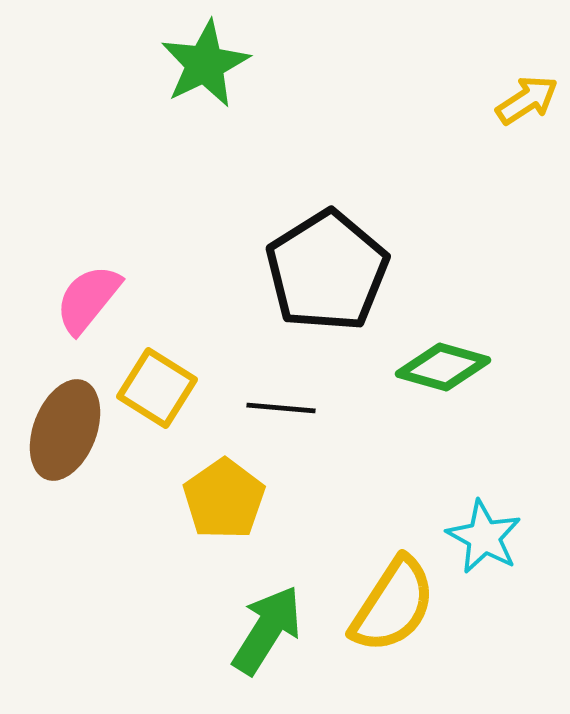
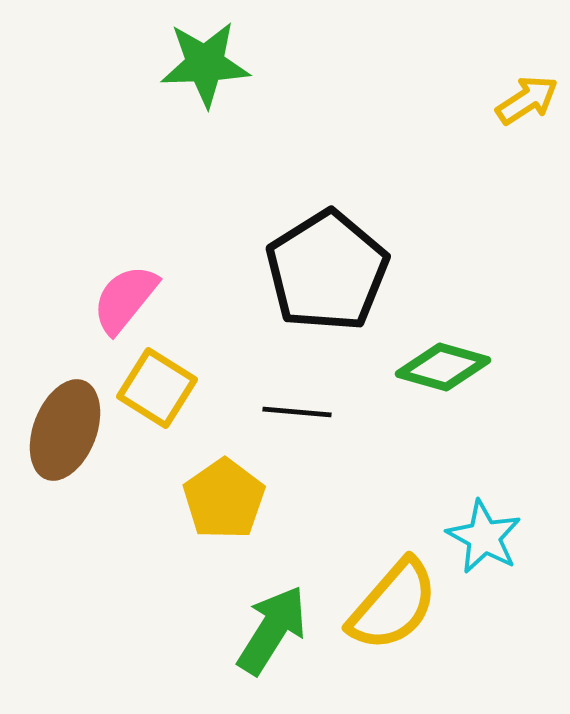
green star: rotated 24 degrees clockwise
pink semicircle: moved 37 px right
black line: moved 16 px right, 4 px down
yellow semicircle: rotated 8 degrees clockwise
green arrow: moved 5 px right
